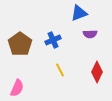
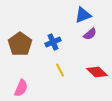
blue triangle: moved 4 px right, 2 px down
purple semicircle: rotated 40 degrees counterclockwise
blue cross: moved 2 px down
red diamond: rotated 70 degrees counterclockwise
pink semicircle: moved 4 px right
